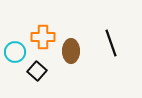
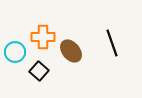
black line: moved 1 px right
brown ellipse: rotated 40 degrees counterclockwise
black square: moved 2 px right
